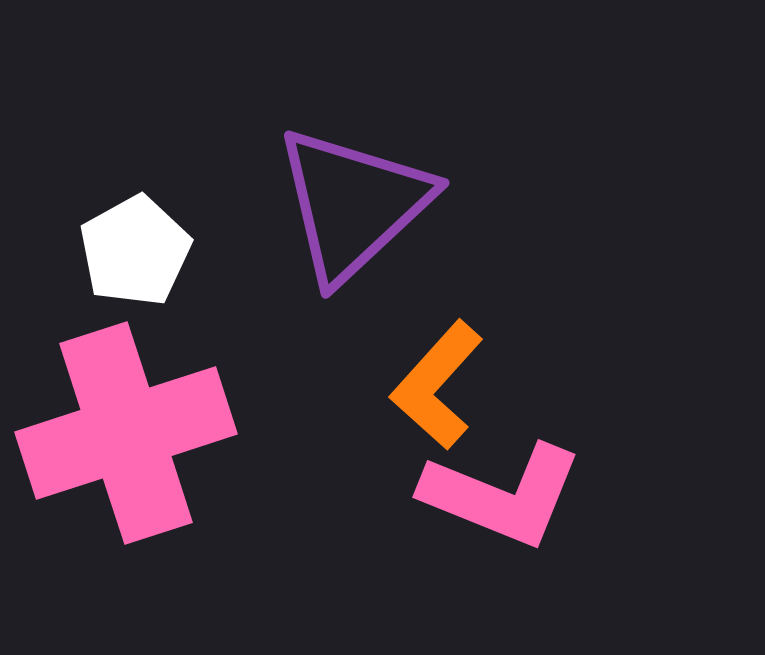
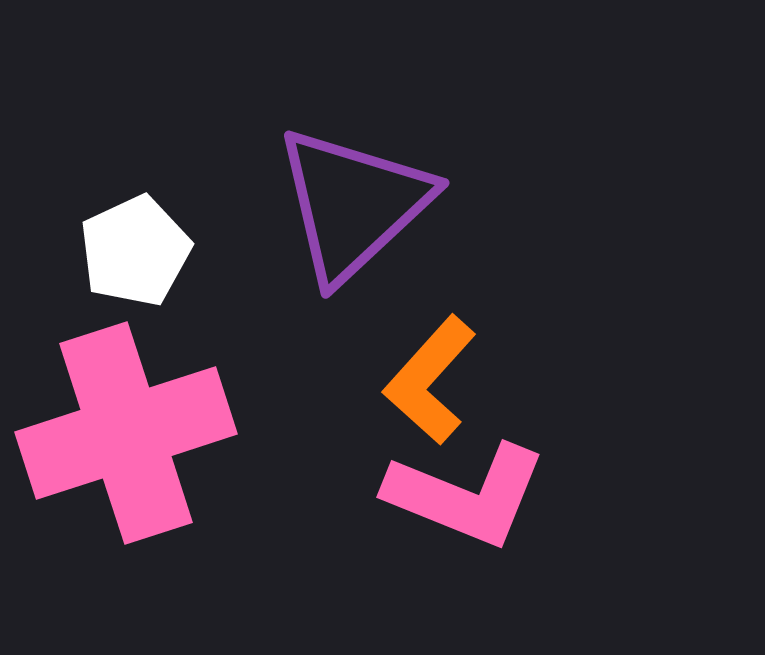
white pentagon: rotated 4 degrees clockwise
orange L-shape: moved 7 px left, 5 px up
pink L-shape: moved 36 px left
